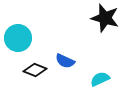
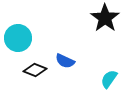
black star: rotated 20 degrees clockwise
cyan semicircle: moved 9 px right; rotated 30 degrees counterclockwise
